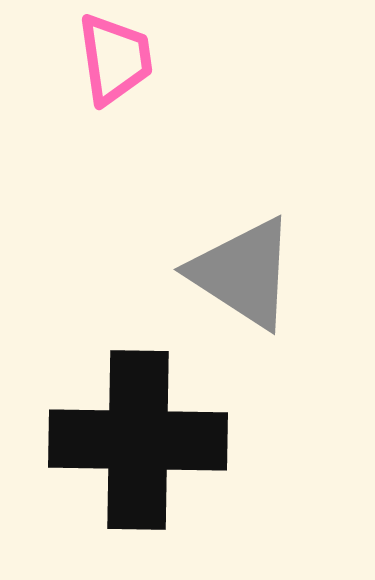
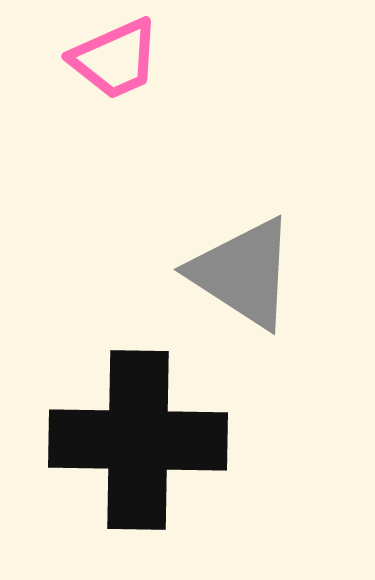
pink trapezoid: rotated 74 degrees clockwise
